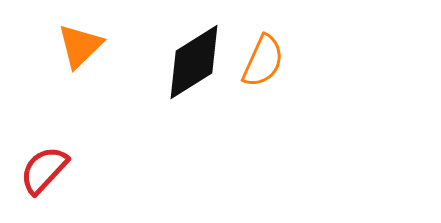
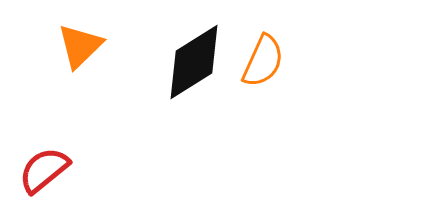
red semicircle: rotated 8 degrees clockwise
